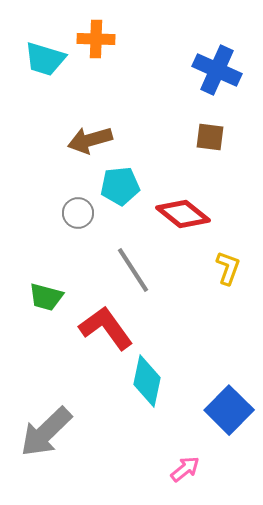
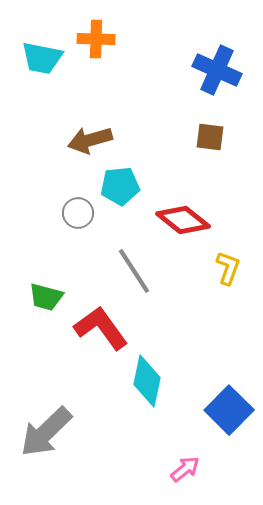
cyan trapezoid: moved 3 px left, 1 px up; rotated 6 degrees counterclockwise
red diamond: moved 6 px down
gray line: moved 1 px right, 1 px down
red L-shape: moved 5 px left
